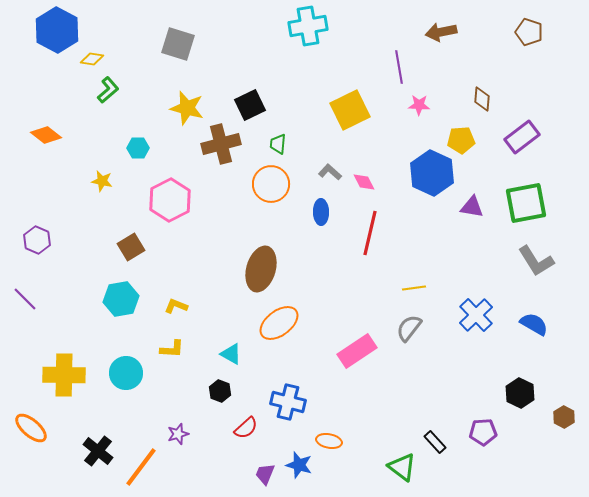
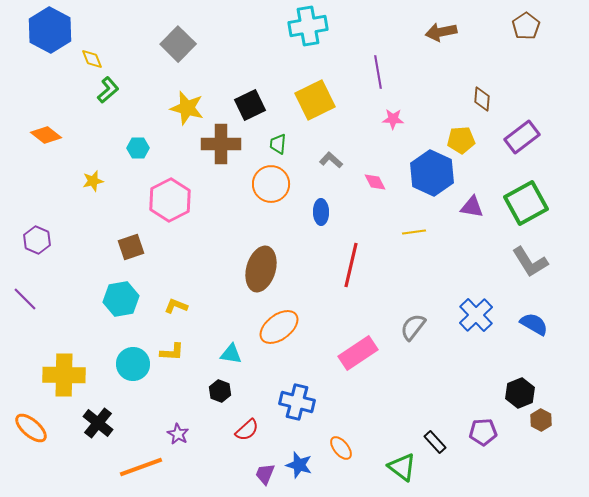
blue hexagon at (57, 30): moved 7 px left
brown pentagon at (529, 32): moved 3 px left, 6 px up; rotated 20 degrees clockwise
gray square at (178, 44): rotated 28 degrees clockwise
yellow diamond at (92, 59): rotated 60 degrees clockwise
purple line at (399, 67): moved 21 px left, 5 px down
pink star at (419, 105): moved 26 px left, 14 px down
yellow square at (350, 110): moved 35 px left, 10 px up
brown cross at (221, 144): rotated 15 degrees clockwise
gray L-shape at (330, 172): moved 1 px right, 12 px up
yellow star at (102, 181): moved 9 px left; rotated 25 degrees counterclockwise
pink diamond at (364, 182): moved 11 px right
green square at (526, 203): rotated 18 degrees counterclockwise
red line at (370, 233): moved 19 px left, 32 px down
brown square at (131, 247): rotated 12 degrees clockwise
gray L-shape at (536, 261): moved 6 px left, 1 px down
yellow line at (414, 288): moved 56 px up
orange ellipse at (279, 323): moved 4 px down
gray semicircle at (409, 328): moved 4 px right, 1 px up
yellow L-shape at (172, 349): moved 3 px down
pink rectangle at (357, 351): moved 1 px right, 2 px down
cyan triangle at (231, 354): rotated 20 degrees counterclockwise
cyan circle at (126, 373): moved 7 px right, 9 px up
black hexagon at (520, 393): rotated 12 degrees clockwise
blue cross at (288, 402): moved 9 px right
brown hexagon at (564, 417): moved 23 px left, 3 px down
red semicircle at (246, 428): moved 1 px right, 2 px down
purple star at (178, 434): rotated 25 degrees counterclockwise
orange ellipse at (329, 441): moved 12 px right, 7 px down; rotated 40 degrees clockwise
black cross at (98, 451): moved 28 px up
orange line at (141, 467): rotated 33 degrees clockwise
